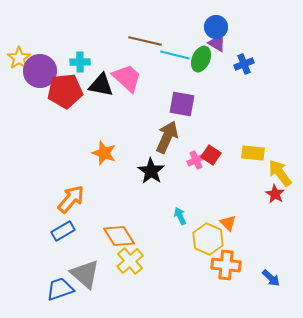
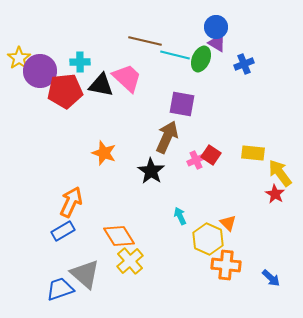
orange arrow: moved 3 px down; rotated 16 degrees counterclockwise
